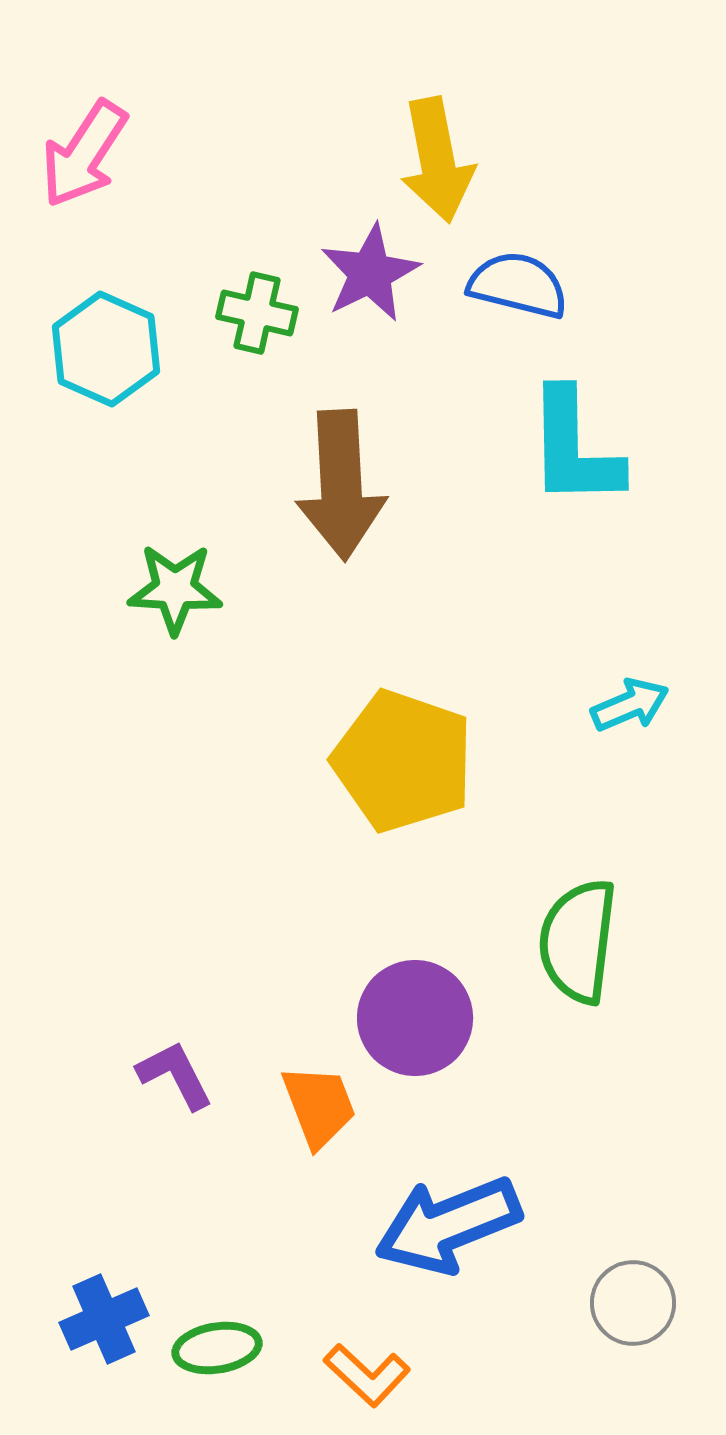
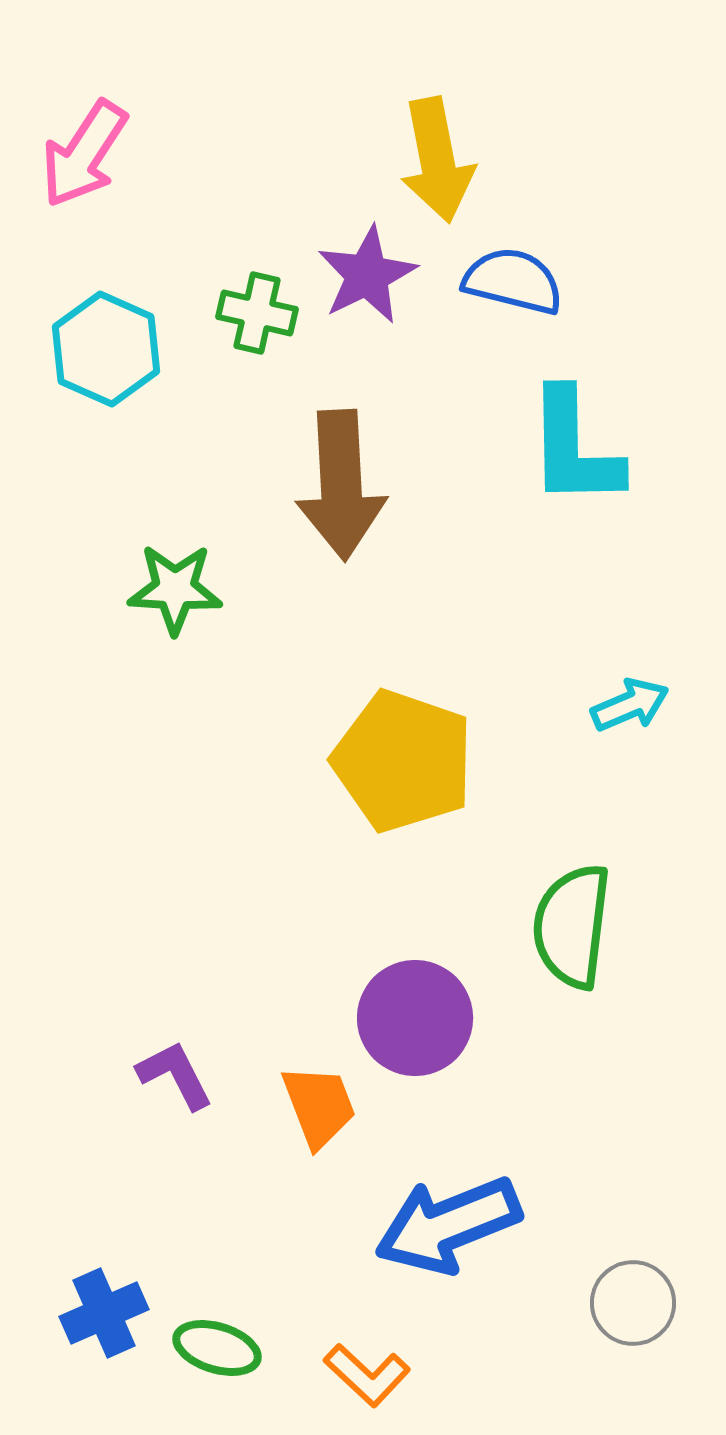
purple star: moved 3 px left, 2 px down
blue semicircle: moved 5 px left, 4 px up
green semicircle: moved 6 px left, 15 px up
blue cross: moved 6 px up
green ellipse: rotated 26 degrees clockwise
